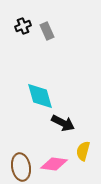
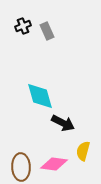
brown ellipse: rotated 8 degrees clockwise
